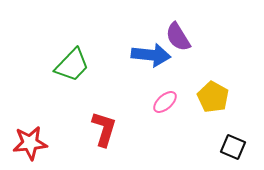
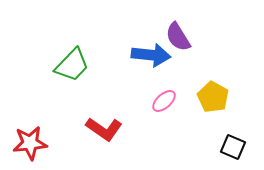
pink ellipse: moved 1 px left, 1 px up
red L-shape: rotated 108 degrees clockwise
